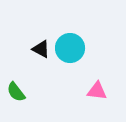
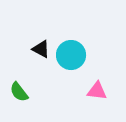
cyan circle: moved 1 px right, 7 px down
green semicircle: moved 3 px right
